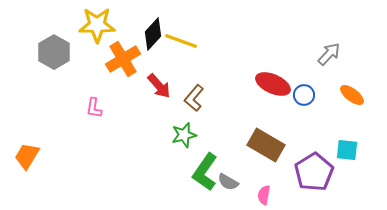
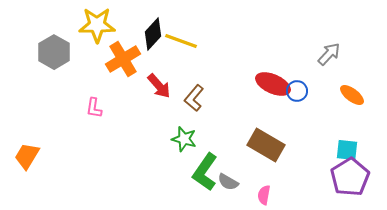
blue circle: moved 7 px left, 4 px up
green star: moved 4 px down; rotated 30 degrees clockwise
purple pentagon: moved 36 px right, 5 px down
